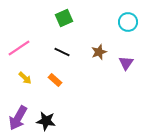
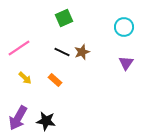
cyan circle: moved 4 px left, 5 px down
brown star: moved 17 px left
